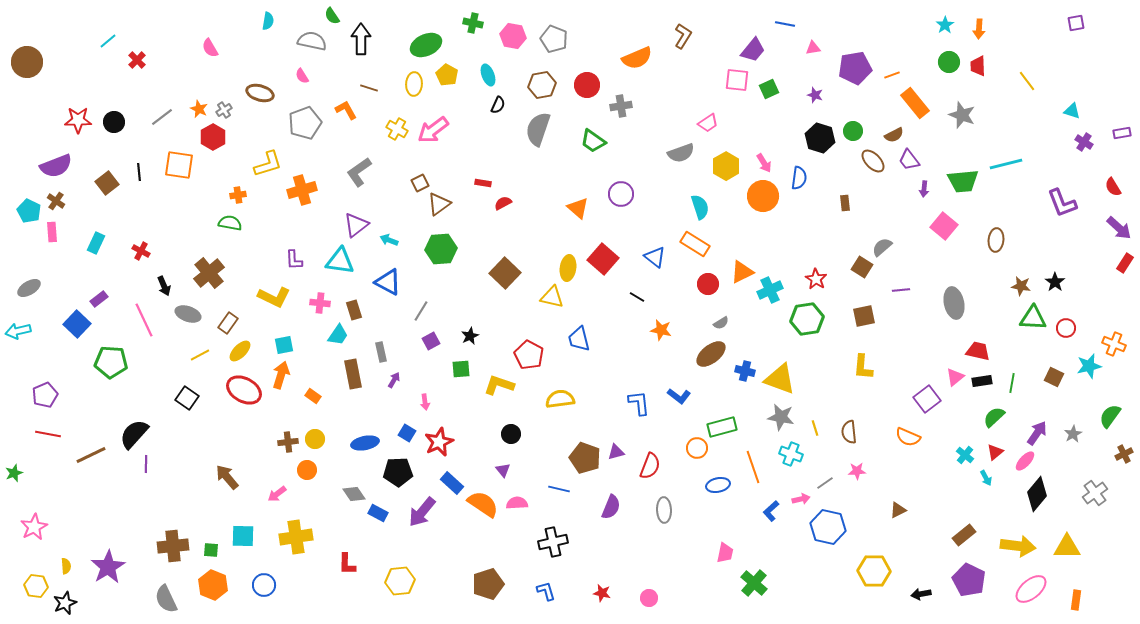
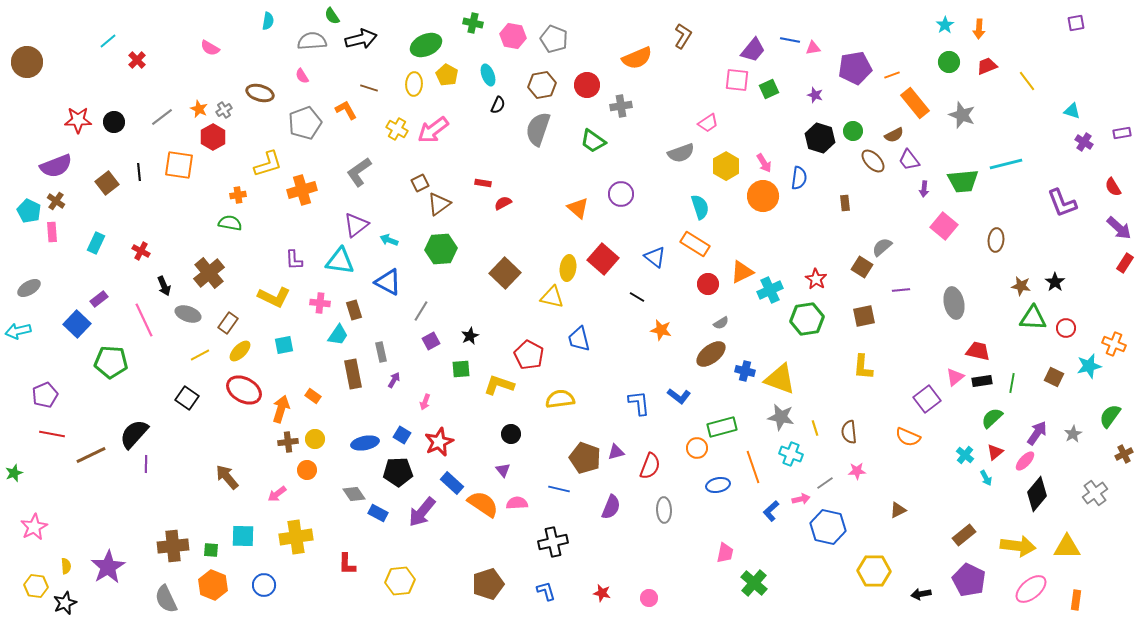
blue line at (785, 24): moved 5 px right, 16 px down
black arrow at (361, 39): rotated 76 degrees clockwise
gray semicircle at (312, 41): rotated 16 degrees counterclockwise
pink semicircle at (210, 48): rotated 30 degrees counterclockwise
red trapezoid at (978, 66): moved 9 px right; rotated 70 degrees clockwise
orange arrow at (281, 375): moved 34 px down
pink arrow at (425, 402): rotated 28 degrees clockwise
green semicircle at (994, 417): moved 2 px left, 1 px down
blue square at (407, 433): moved 5 px left, 2 px down
red line at (48, 434): moved 4 px right
